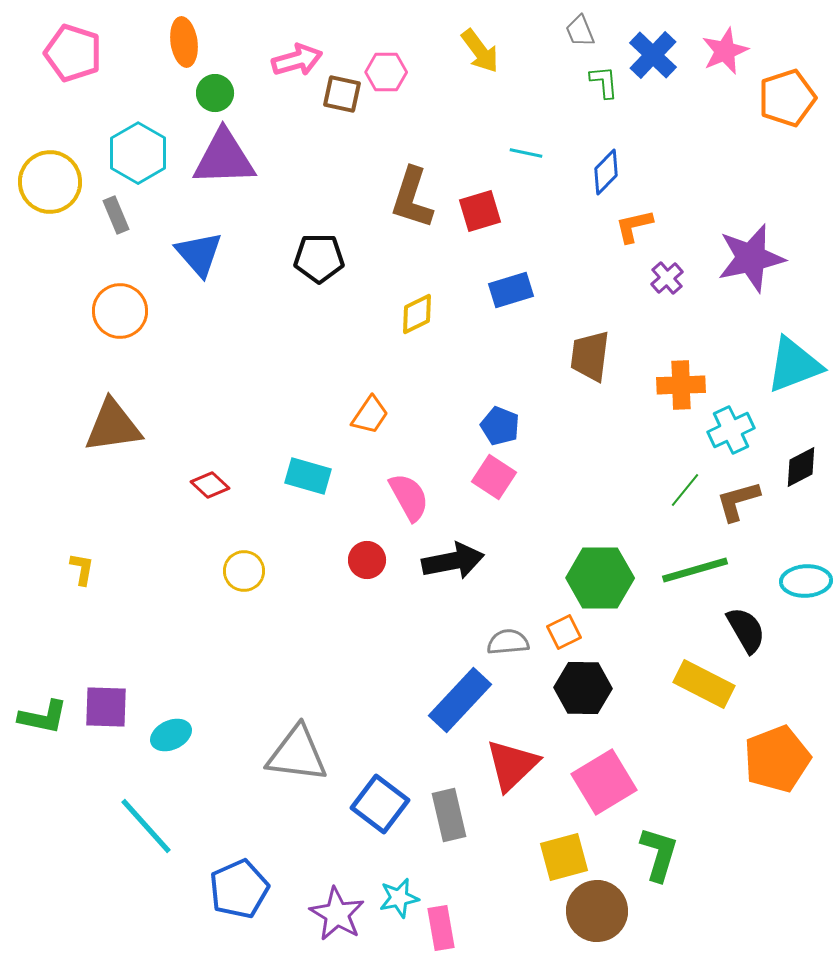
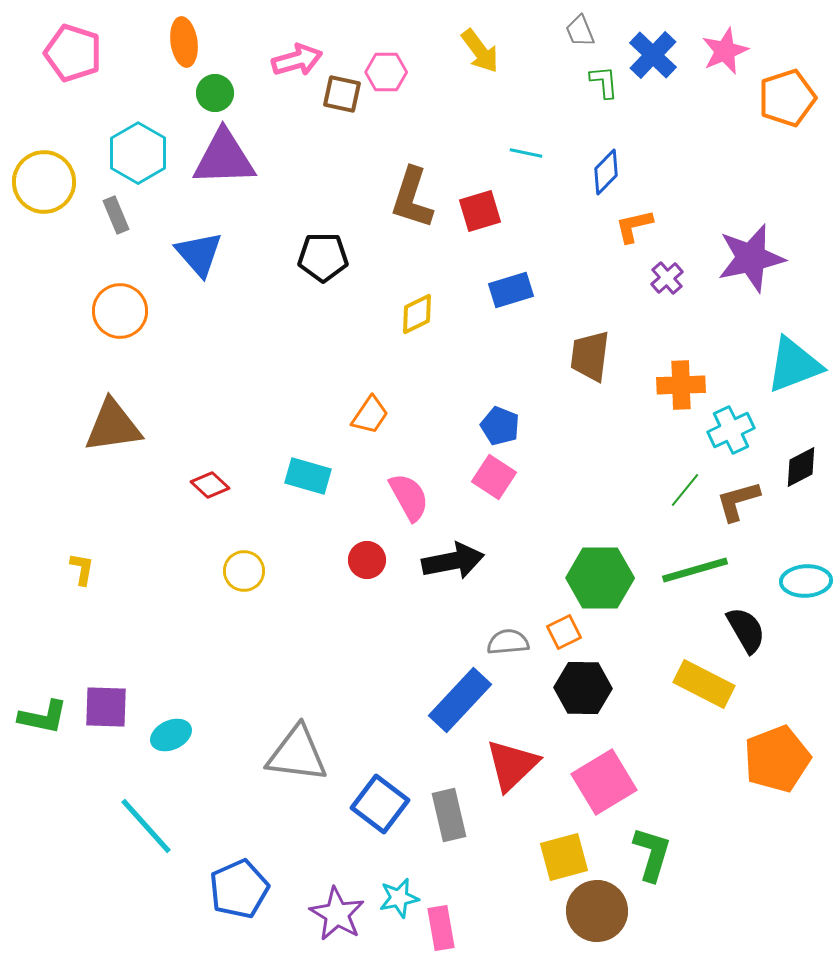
yellow circle at (50, 182): moved 6 px left
black pentagon at (319, 258): moved 4 px right, 1 px up
green L-shape at (659, 854): moved 7 px left
